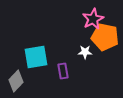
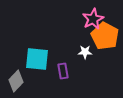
orange pentagon: moved 1 px up; rotated 16 degrees clockwise
cyan square: moved 1 px right, 2 px down; rotated 15 degrees clockwise
